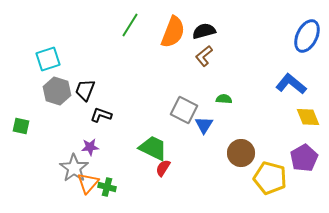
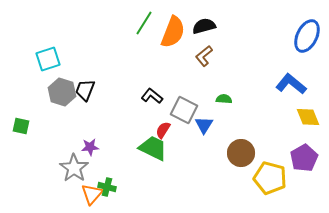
green line: moved 14 px right, 2 px up
black semicircle: moved 5 px up
gray hexagon: moved 5 px right, 1 px down
black L-shape: moved 51 px right, 19 px up; rotated 20 degrees clockwise
red semicircle: moved 38 px up
orange triangle: moved 4 px right, 11 px down
